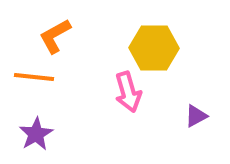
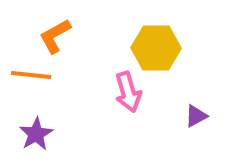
yellow hexagon: moved 2 px right
orange line: moved 3 px left, 2 px up
